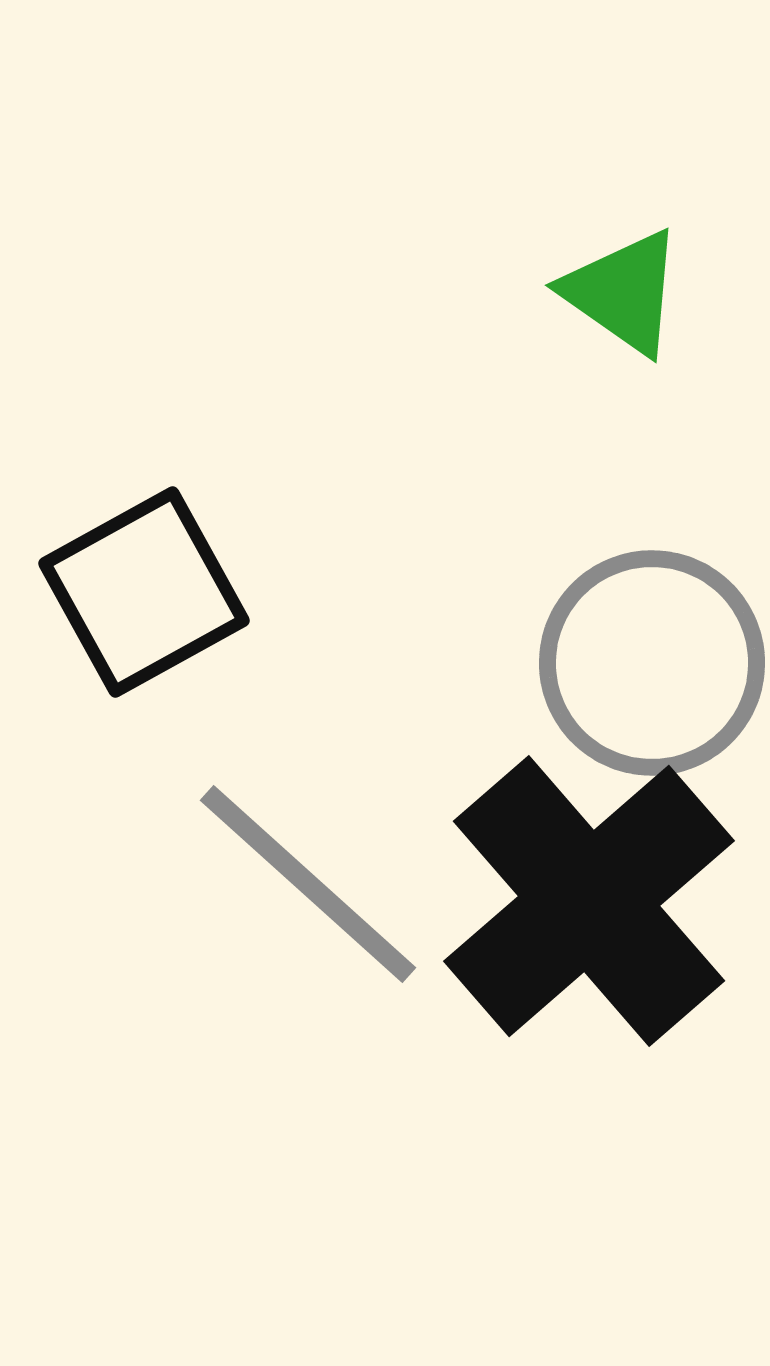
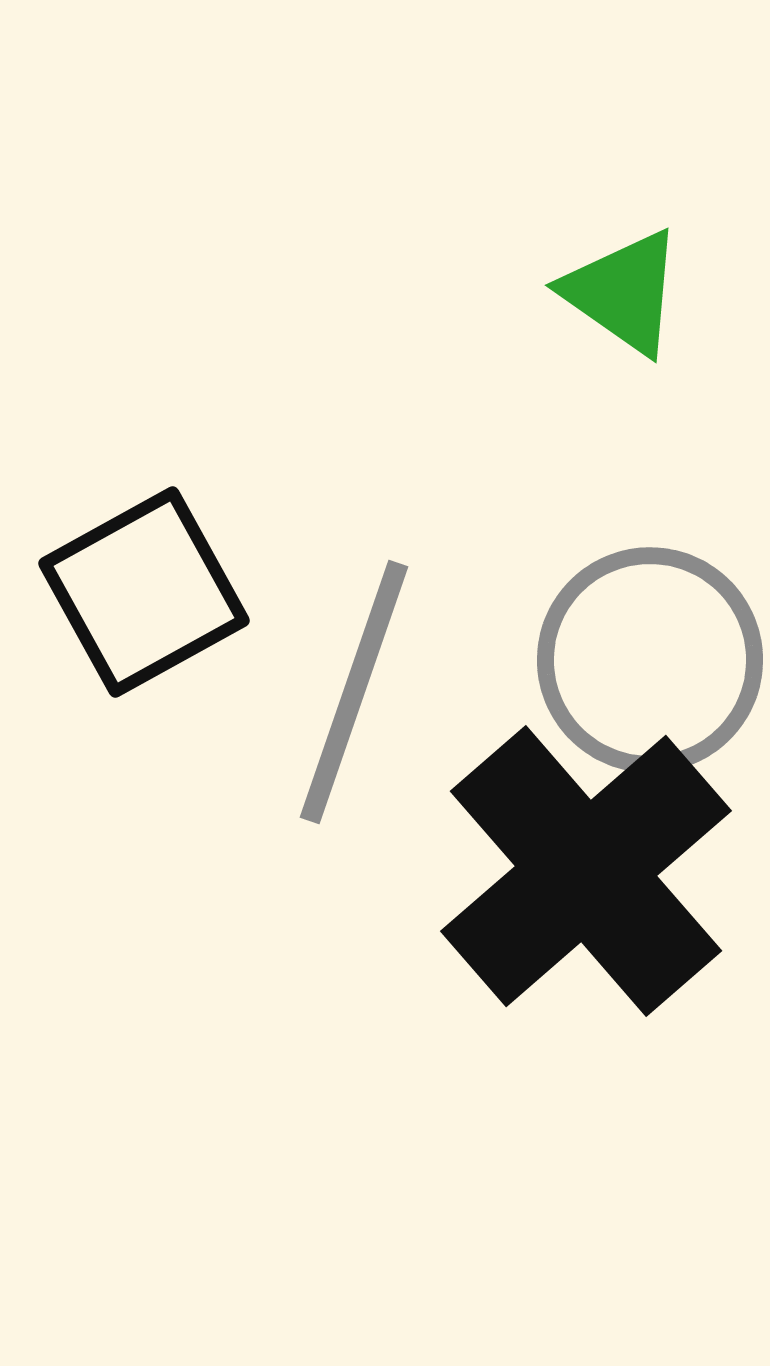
gray circle: moved 2 px left, 3 px up
gray line: moved 46 px right, 192 px up; rotated 67 degrees clockwise
black cross: moved 3 px left, 30 px up
